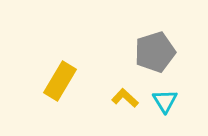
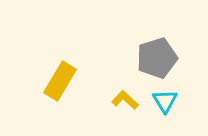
gray pentagon: moved 2 px right, 6 px down
yellow L-shape: moved 2 px down
